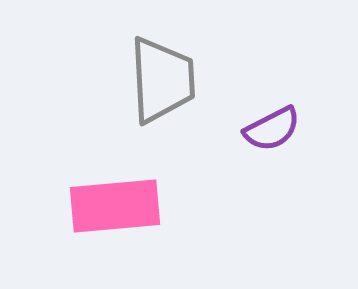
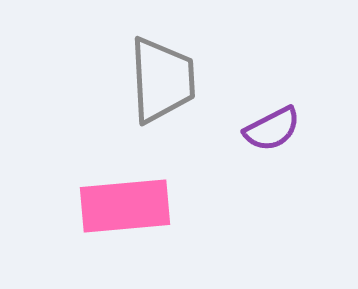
pink rectangle: moved 10 px right
